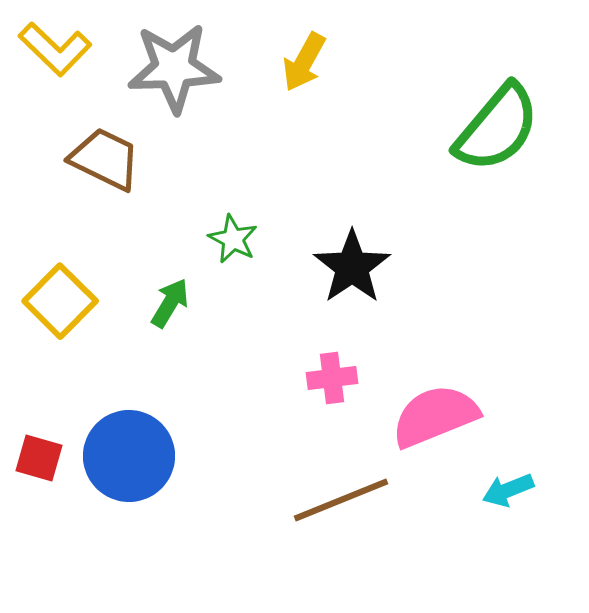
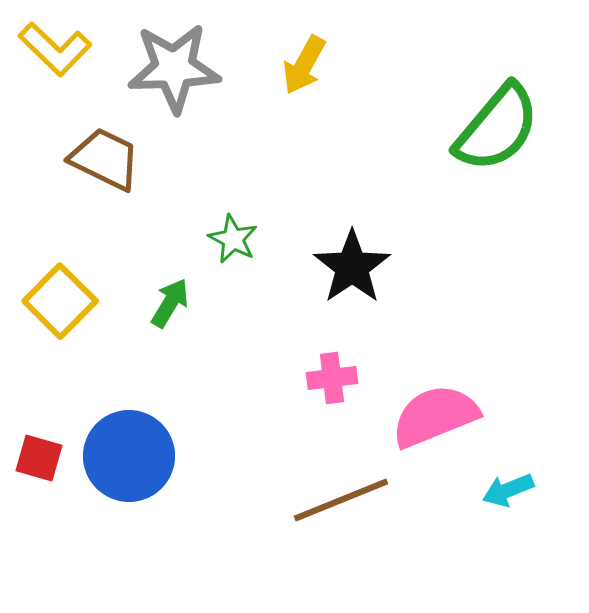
yellow arrow: moved 3 px down
